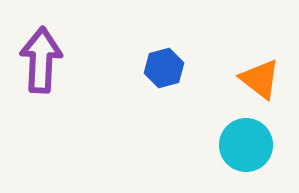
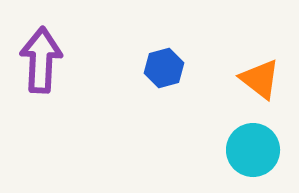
cyan circle: moved 7 px right, 5 px down
